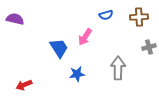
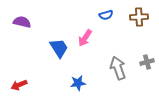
purple semicircle: moved 7 px right, 3 px down
pink arrow: moved 1 px down
gray cross: moved 2 px left, 15 px down
gray arrow: rotated 20 degrees counterclockwise
blue star: moved 1 px right, 9 px down
red arrow: moved 5 px left
